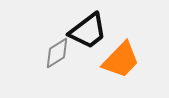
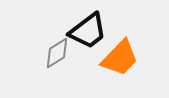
orange trapezoid: moved 1 px left, 2 px up
